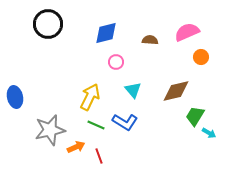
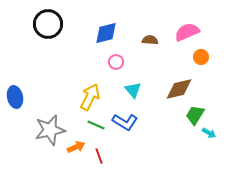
brown diamond: moved 3 px right, 2 px up
green trapezoid: moved 1 px up
